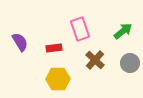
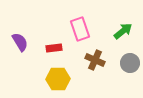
brown cross: rotated 18 degrees counterclockwise
